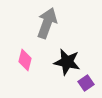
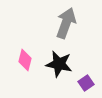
gray arrow: moved 19 px right
black star: moved 8 px left, 2 px down
